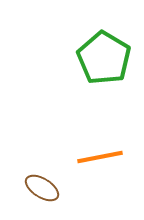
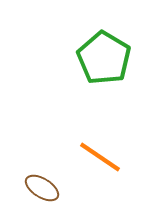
orange line: rotated 45 degrees clockwise
